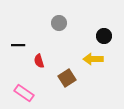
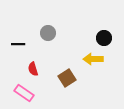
gray circle: moved 11 px left, 10 px down
black circle: moved 2 px down
black line: moved 1 px up
red semicircle: moved 6 px left, 8 px down
